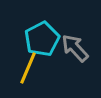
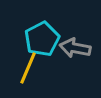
gray arrow: rotated 36 degrees counterclockwise
